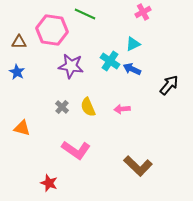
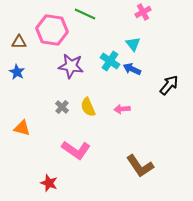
cyan triangle: rotated 42 degrees counterclockwise
brown L-shape: moved 2 px right; rotated 12 degrees clockwise
